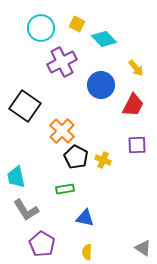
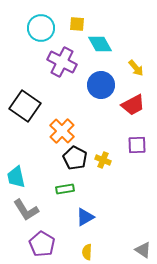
yellow square: rotated 21 degrees counterclockwise
cyan diamond: moved 4 px left, 5 px down; rotated 15 degrees clockwise
purple cross: rotated 36 degrees counterclockwise
red trapezoid: rotated 35 degrees clockwise
black pentagon: moved 1 px left, 1 px down
blue triangle: moved 1 px up; rotated 42 degrees counterclockwise
gray triangle: moved 2 px down
